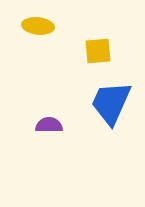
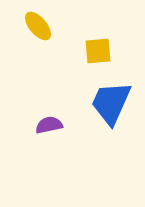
yellow ellipse: rotated 44 degrees clockwise
purple semicircle: rotated 12 degrees counterclockwise
